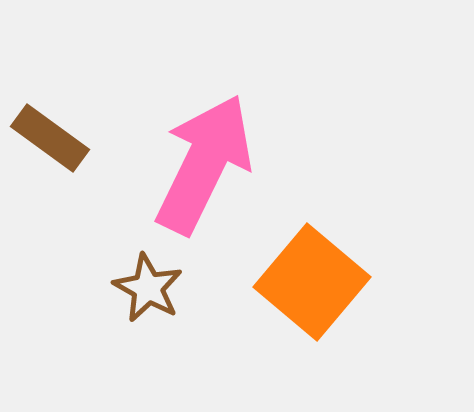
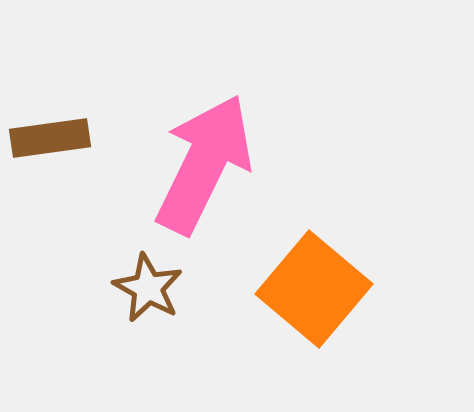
brown rectangle: rotated 44 degrees counterclockwise
orange square: moved 2 px right, 7 px down
